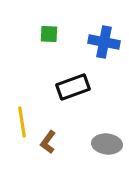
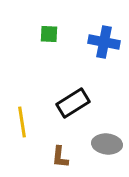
black rectangle: moved 16 px down; rotated 12 degrees counterclockwise
brown L-shape: moved 12 px right, 15 px down; rotated 30 degrees counterclockwise
